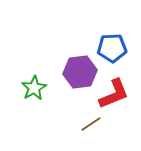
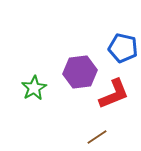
blue pentagon: moved 11 px right; rotated 16 degrees clockwise
brown line: moved 6 px right, 13 px down
